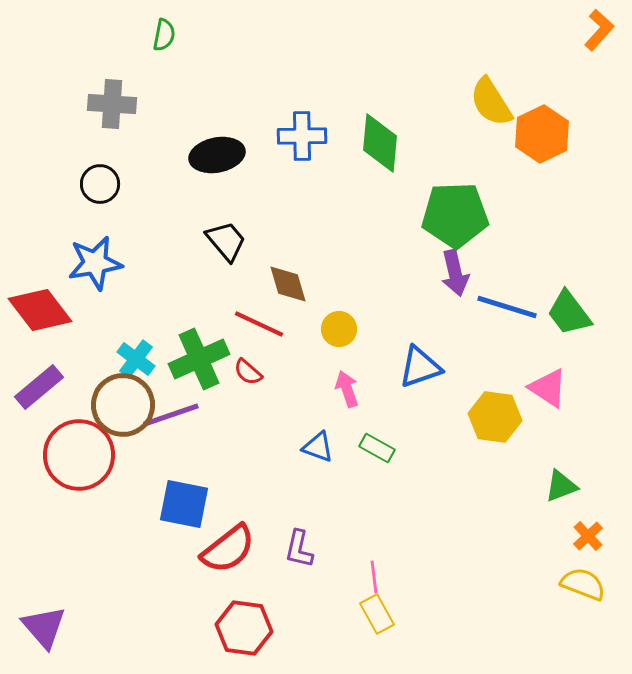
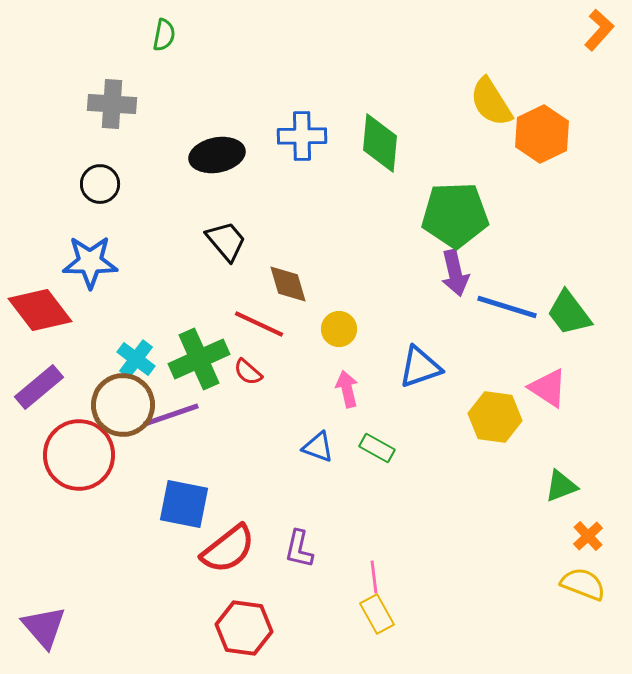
blue star at (95, 263): moved 5 px left, 1 px up; rotated 10 degrees clockwise
pink arrow at (347, 389): rotated 6 degrees clockwise
